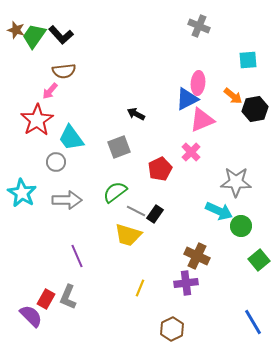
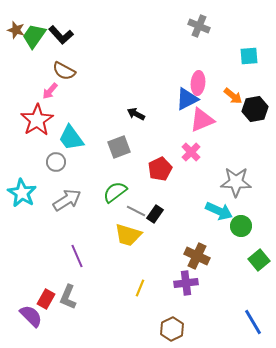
cyan square: moved 1 px right, 4 px up
brown semicircle: rotated 35 degrees clockwise
gray arrow: rotated 32 degrees counterclockwise
